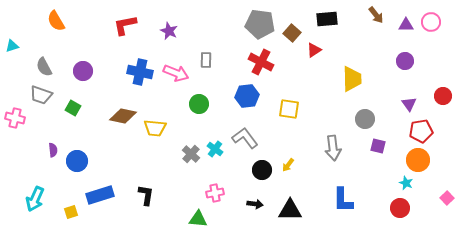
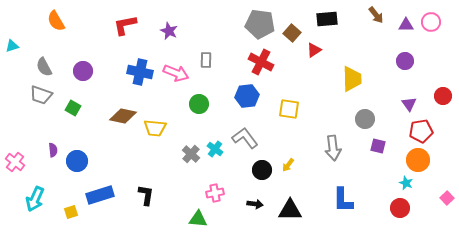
pink cross at (15, 118): moved 44 px down; rotated 24 degrees clockwise
